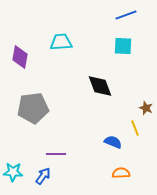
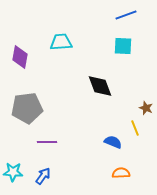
gray pentagon: moved 6 px left
purple line: moved 9 px left, 12 px up
